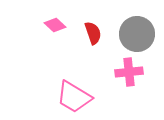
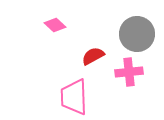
red semicircle: moved 23 px down; rotated 100 degrees counterclockwise
pink trapezoid: rotated 57 degrees clockwise
